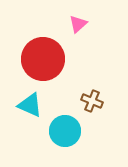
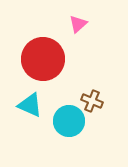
cyan circle: moved 4 px right, 10 px up
